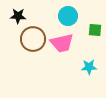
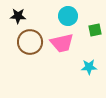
green square: rotated 16 degrees counterclockwise
brown circle: moved 3 px left, 3 px down
